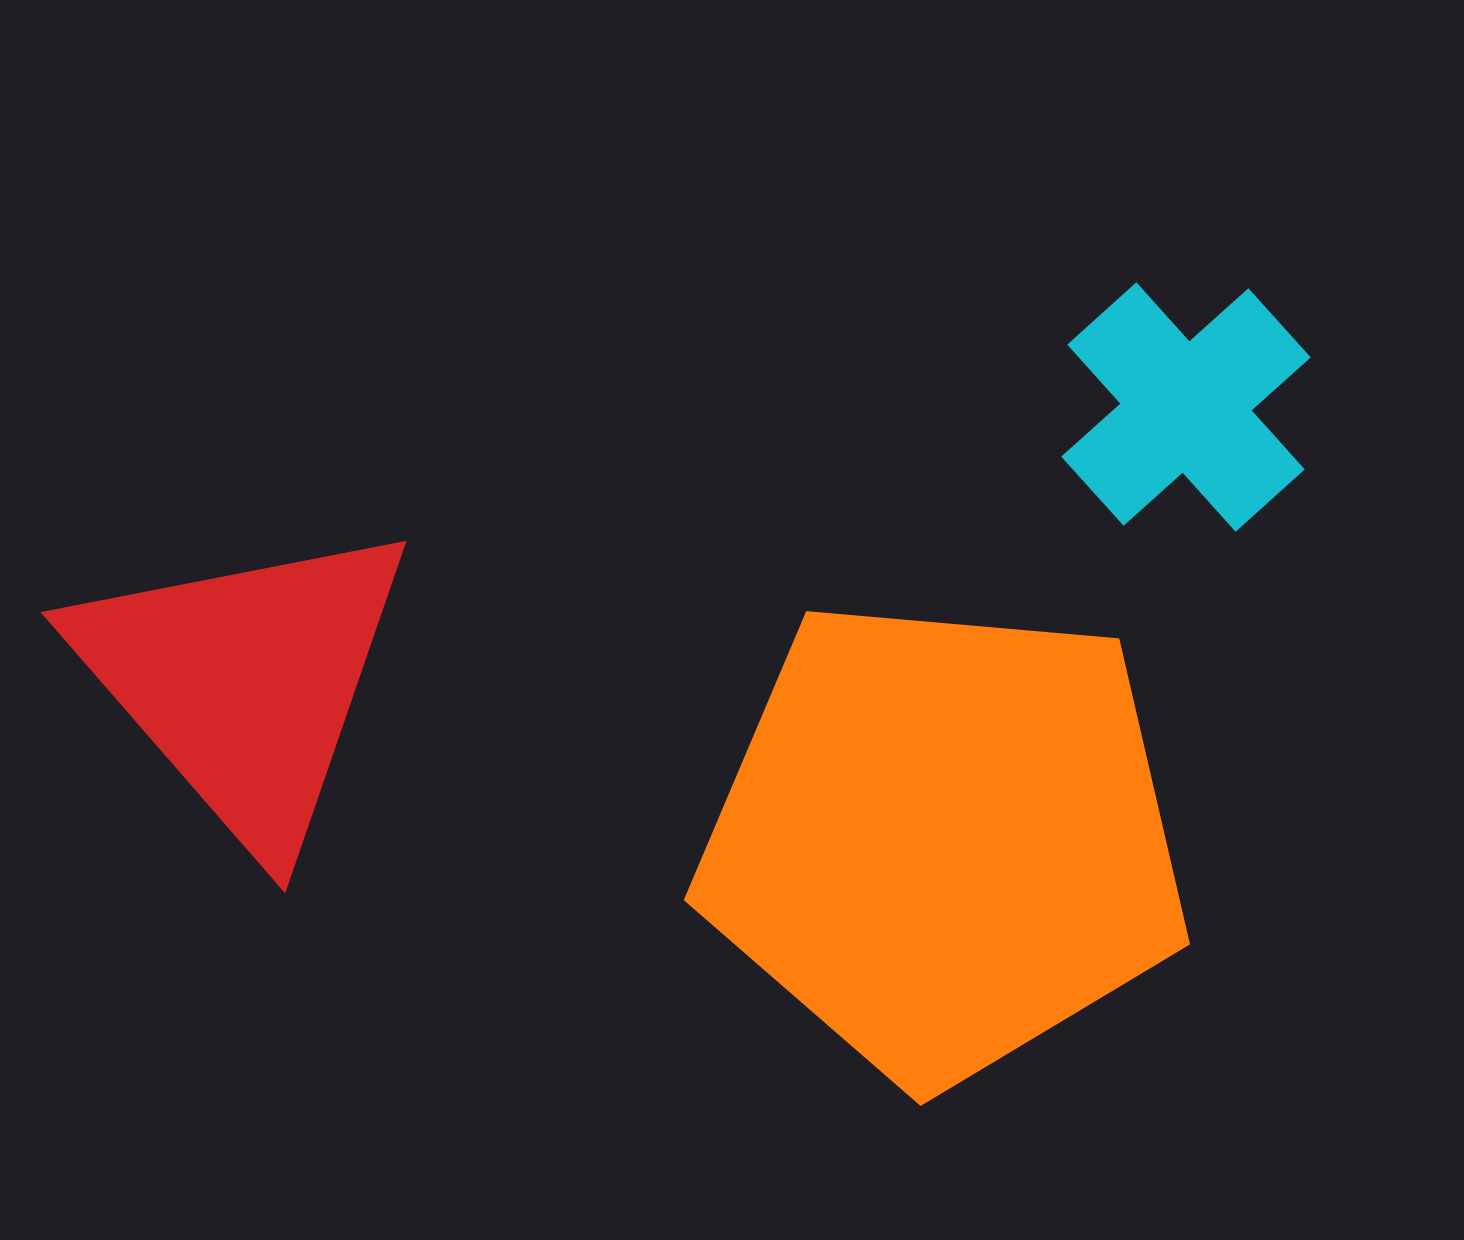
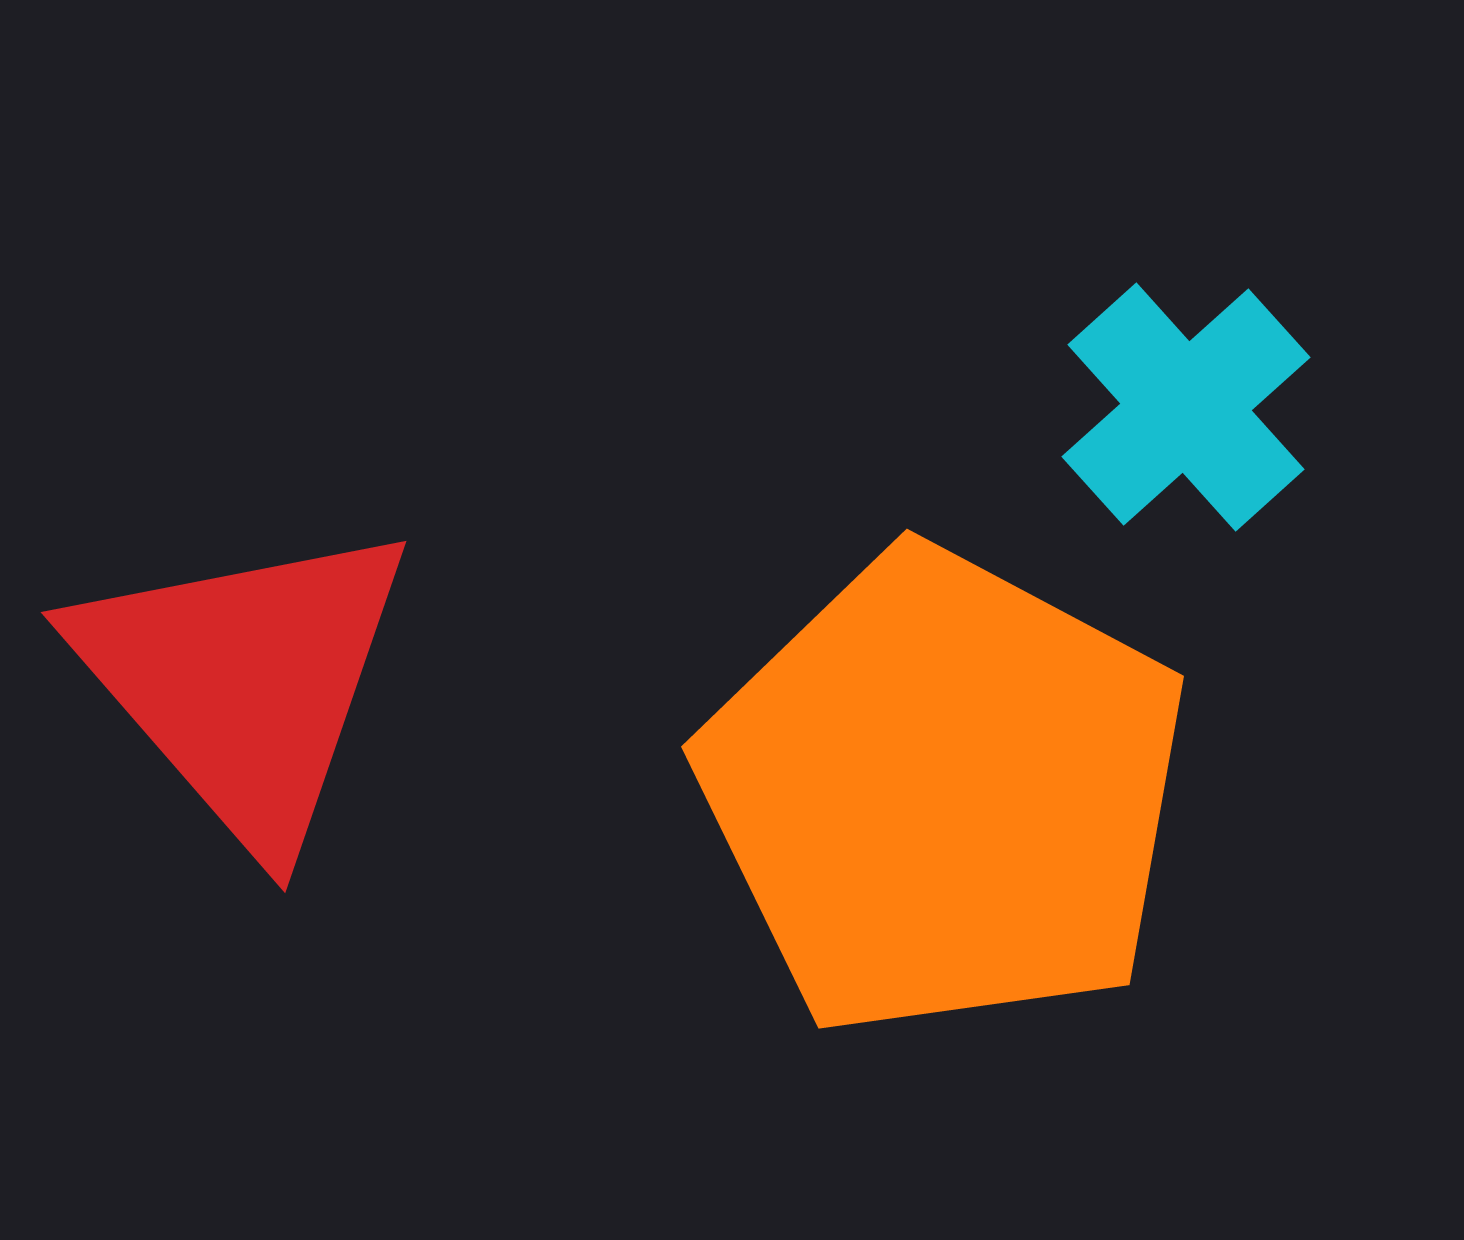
orange pentagon: moved 47 px up; rotated 23 degrees clockwise
